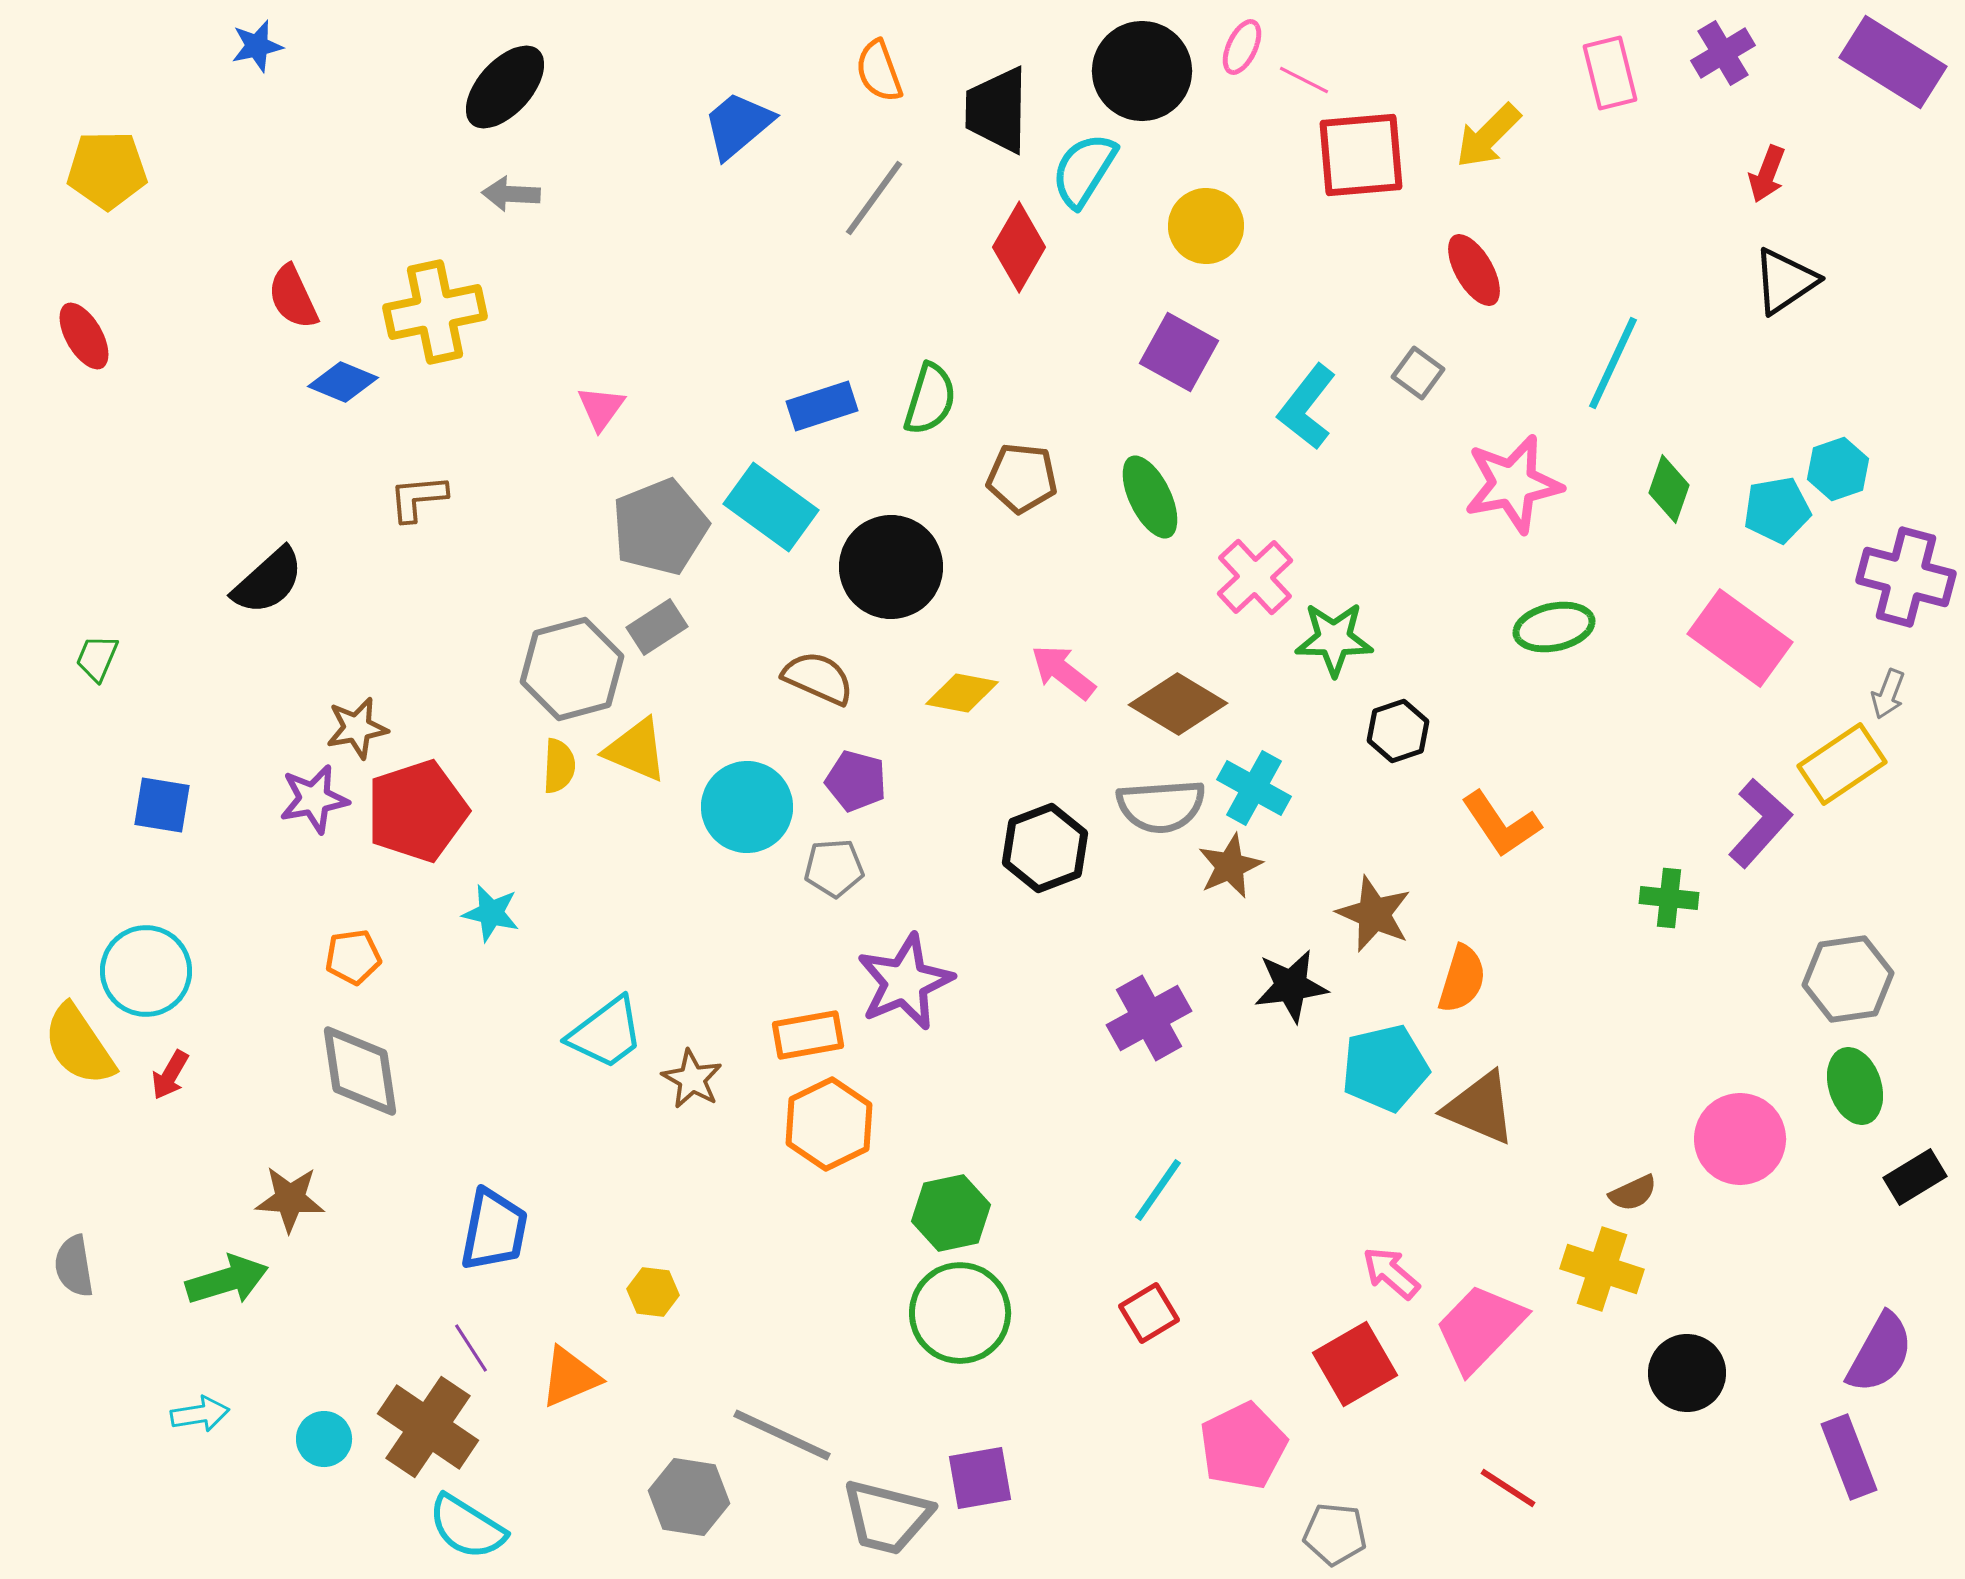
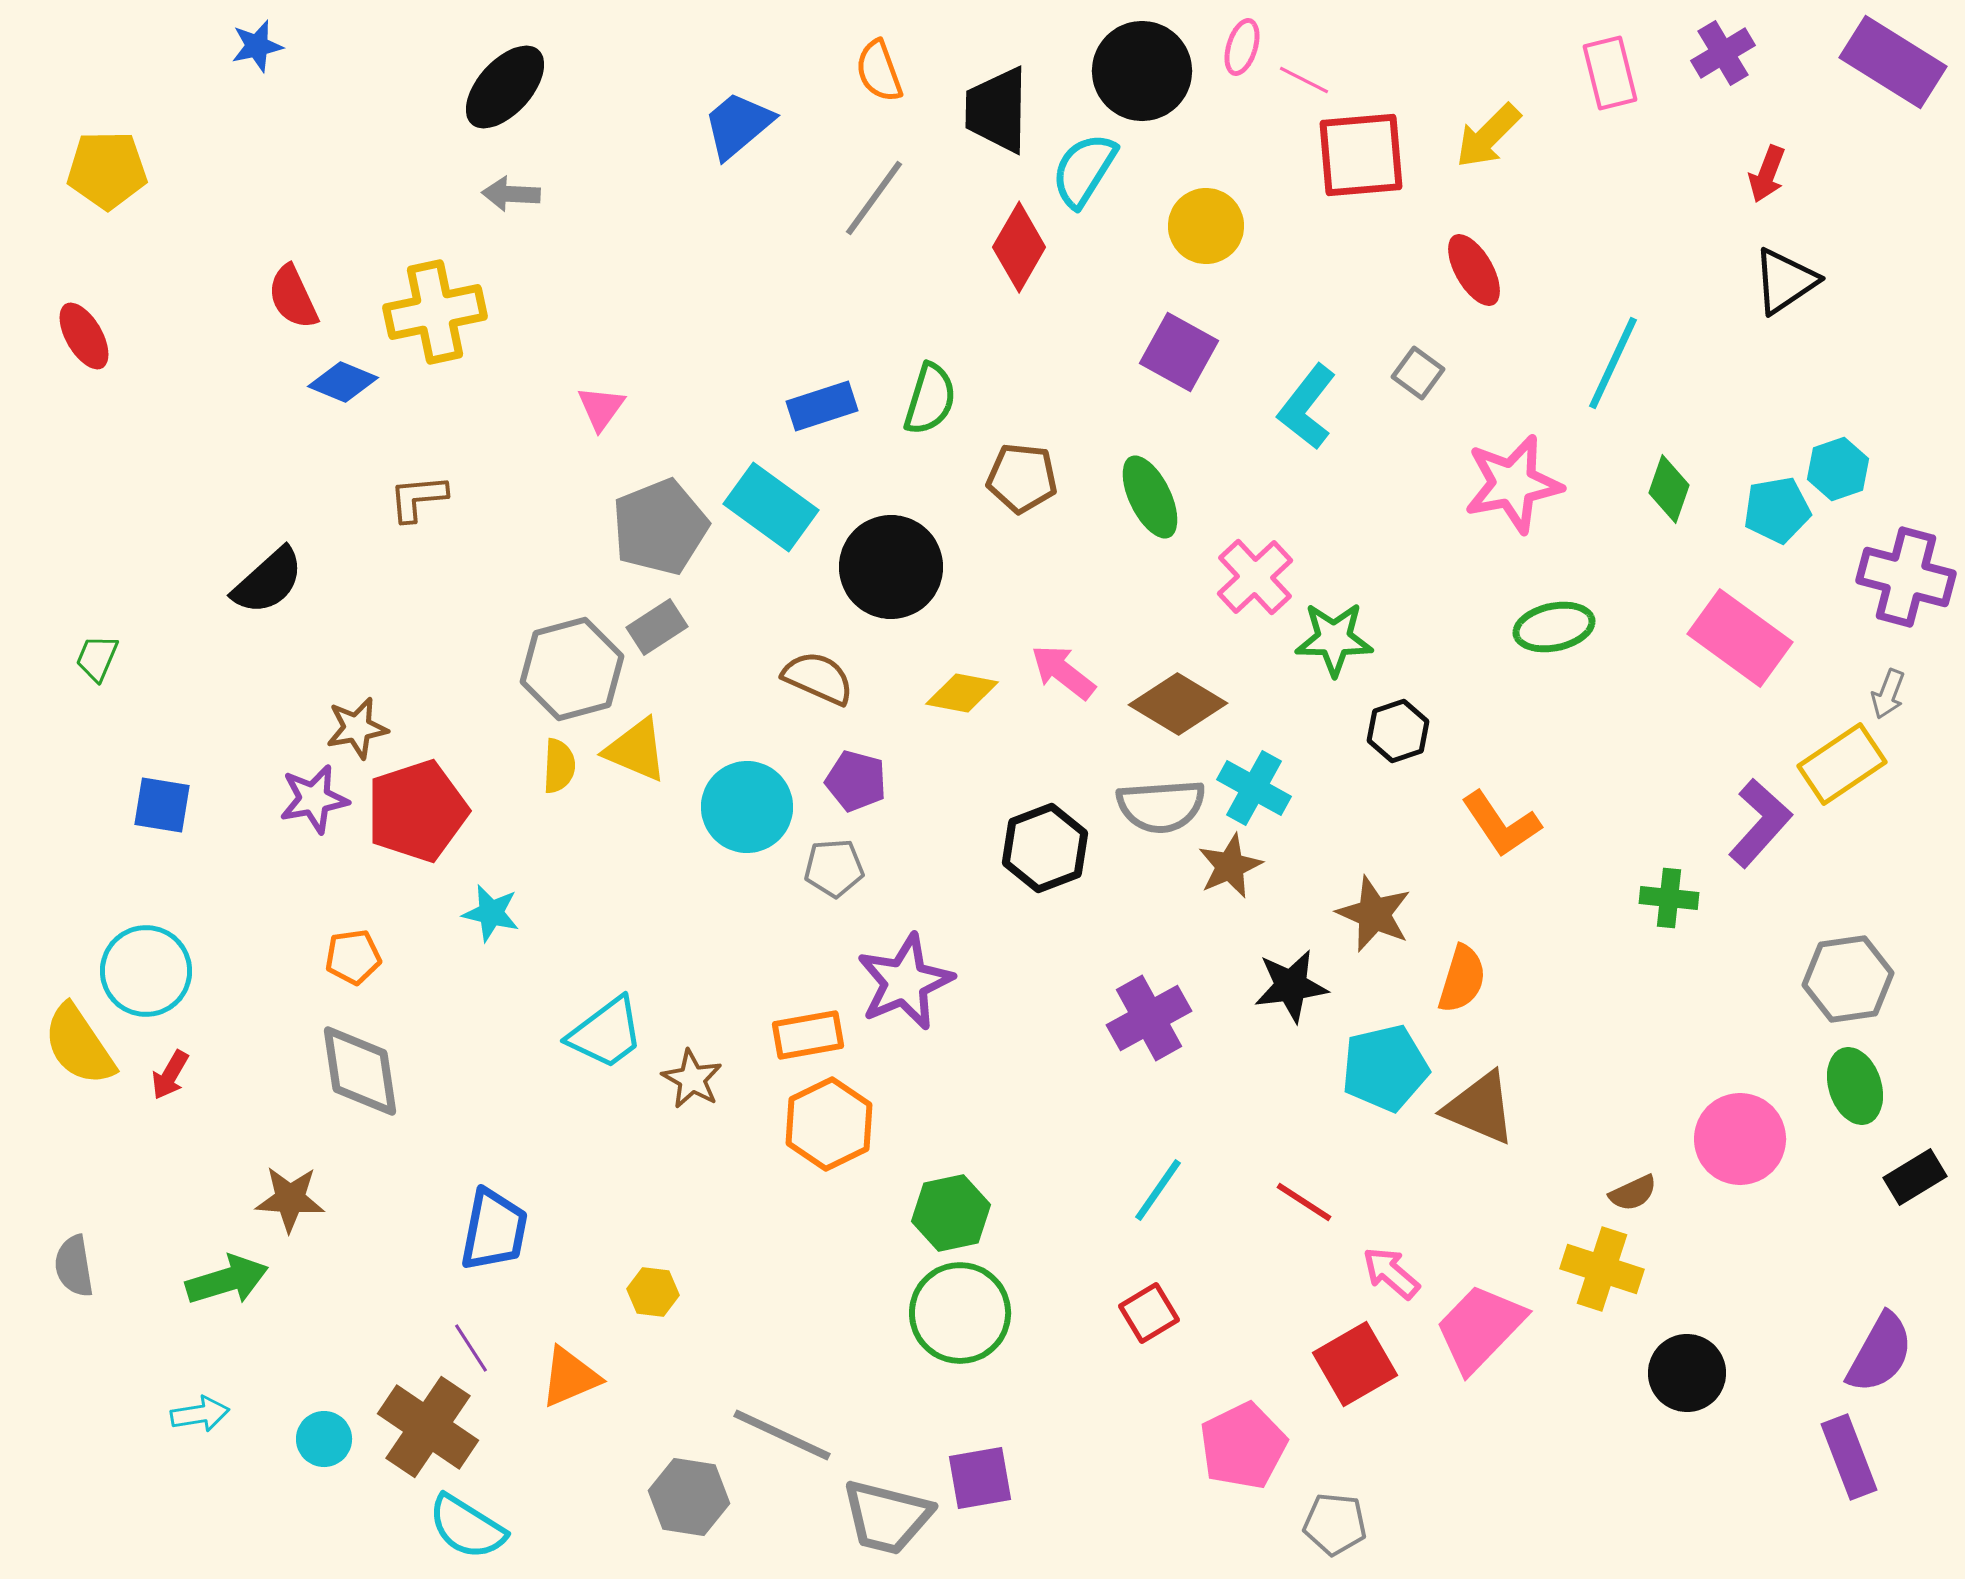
pink ellipse at (1242, 47): rotated 8 degrees counterclockwise
red line at (1508, 1488): moved 204 px left, 286 px up
gray pentagon at (1335, 1534): moved 10 px up
